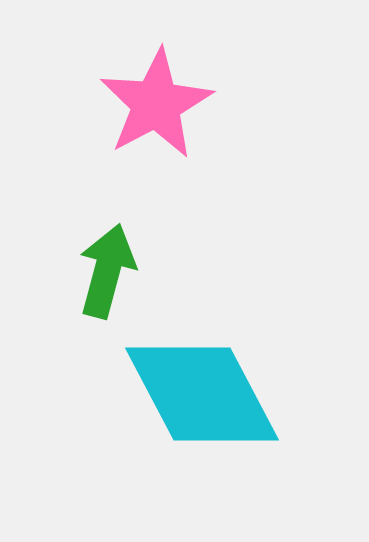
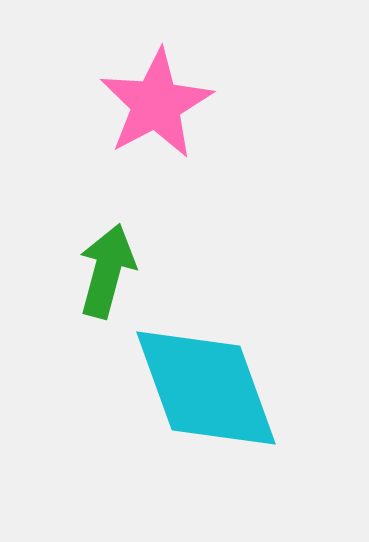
cyan diamond: moved 4 px right, 6 px up; rotated 8 degrees clockwise
